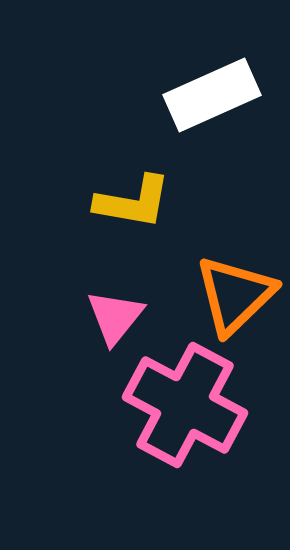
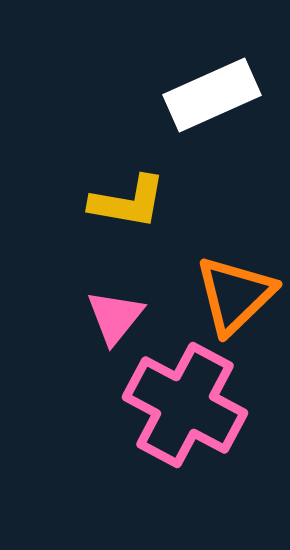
yellow L-shape: moved 5 px left
